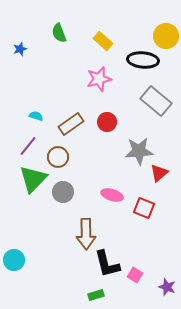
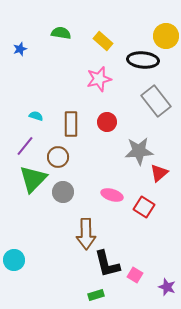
green semicircle: moved 2 px right; rotated 120 degrees clockwise
gray rectangle: rotated 12 degrees clockwise
brown rectangle: rotated 55 degrees counterclockwise
purple line: moved 3 px left
red square: moved 1 px up; rotated 10 degrees clockwise
